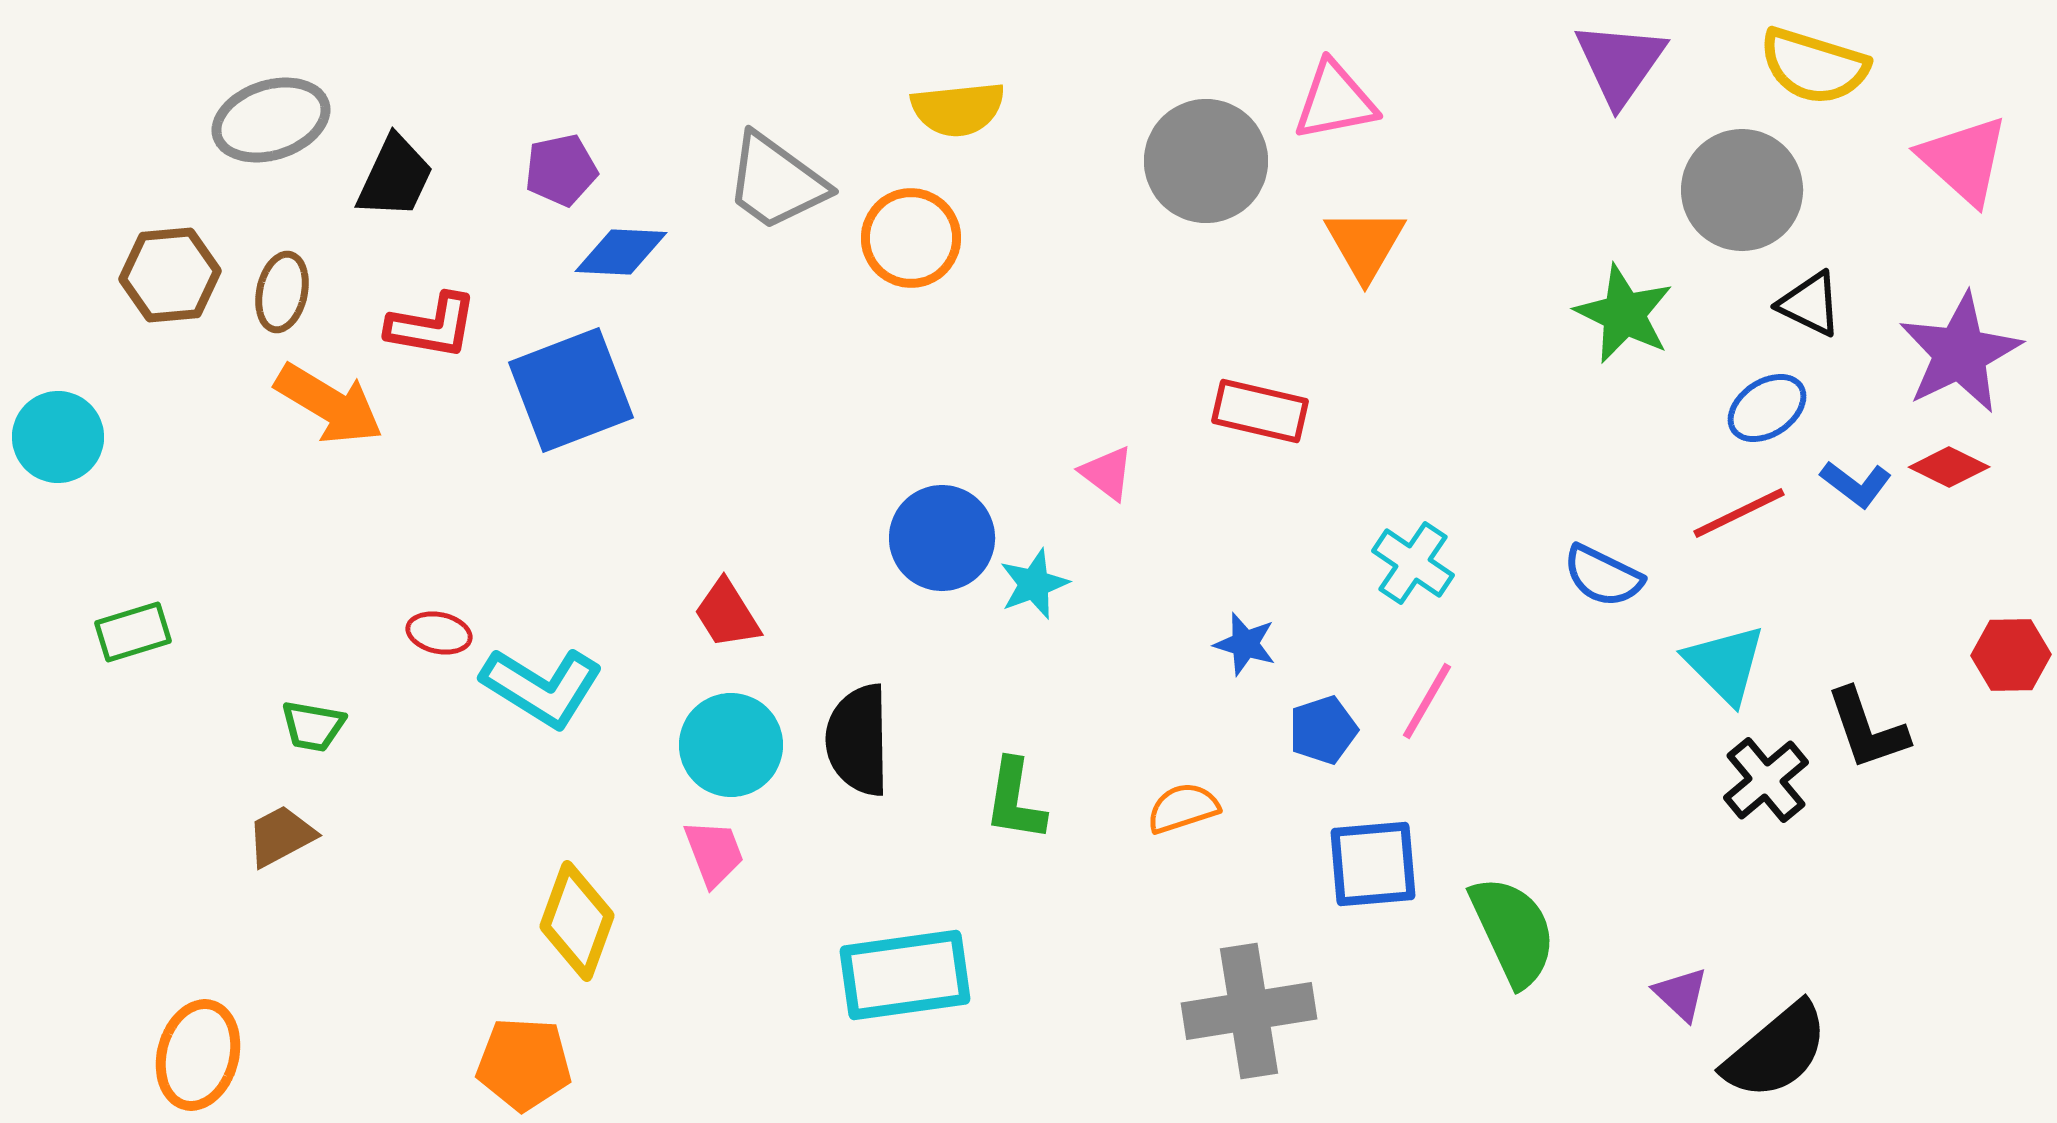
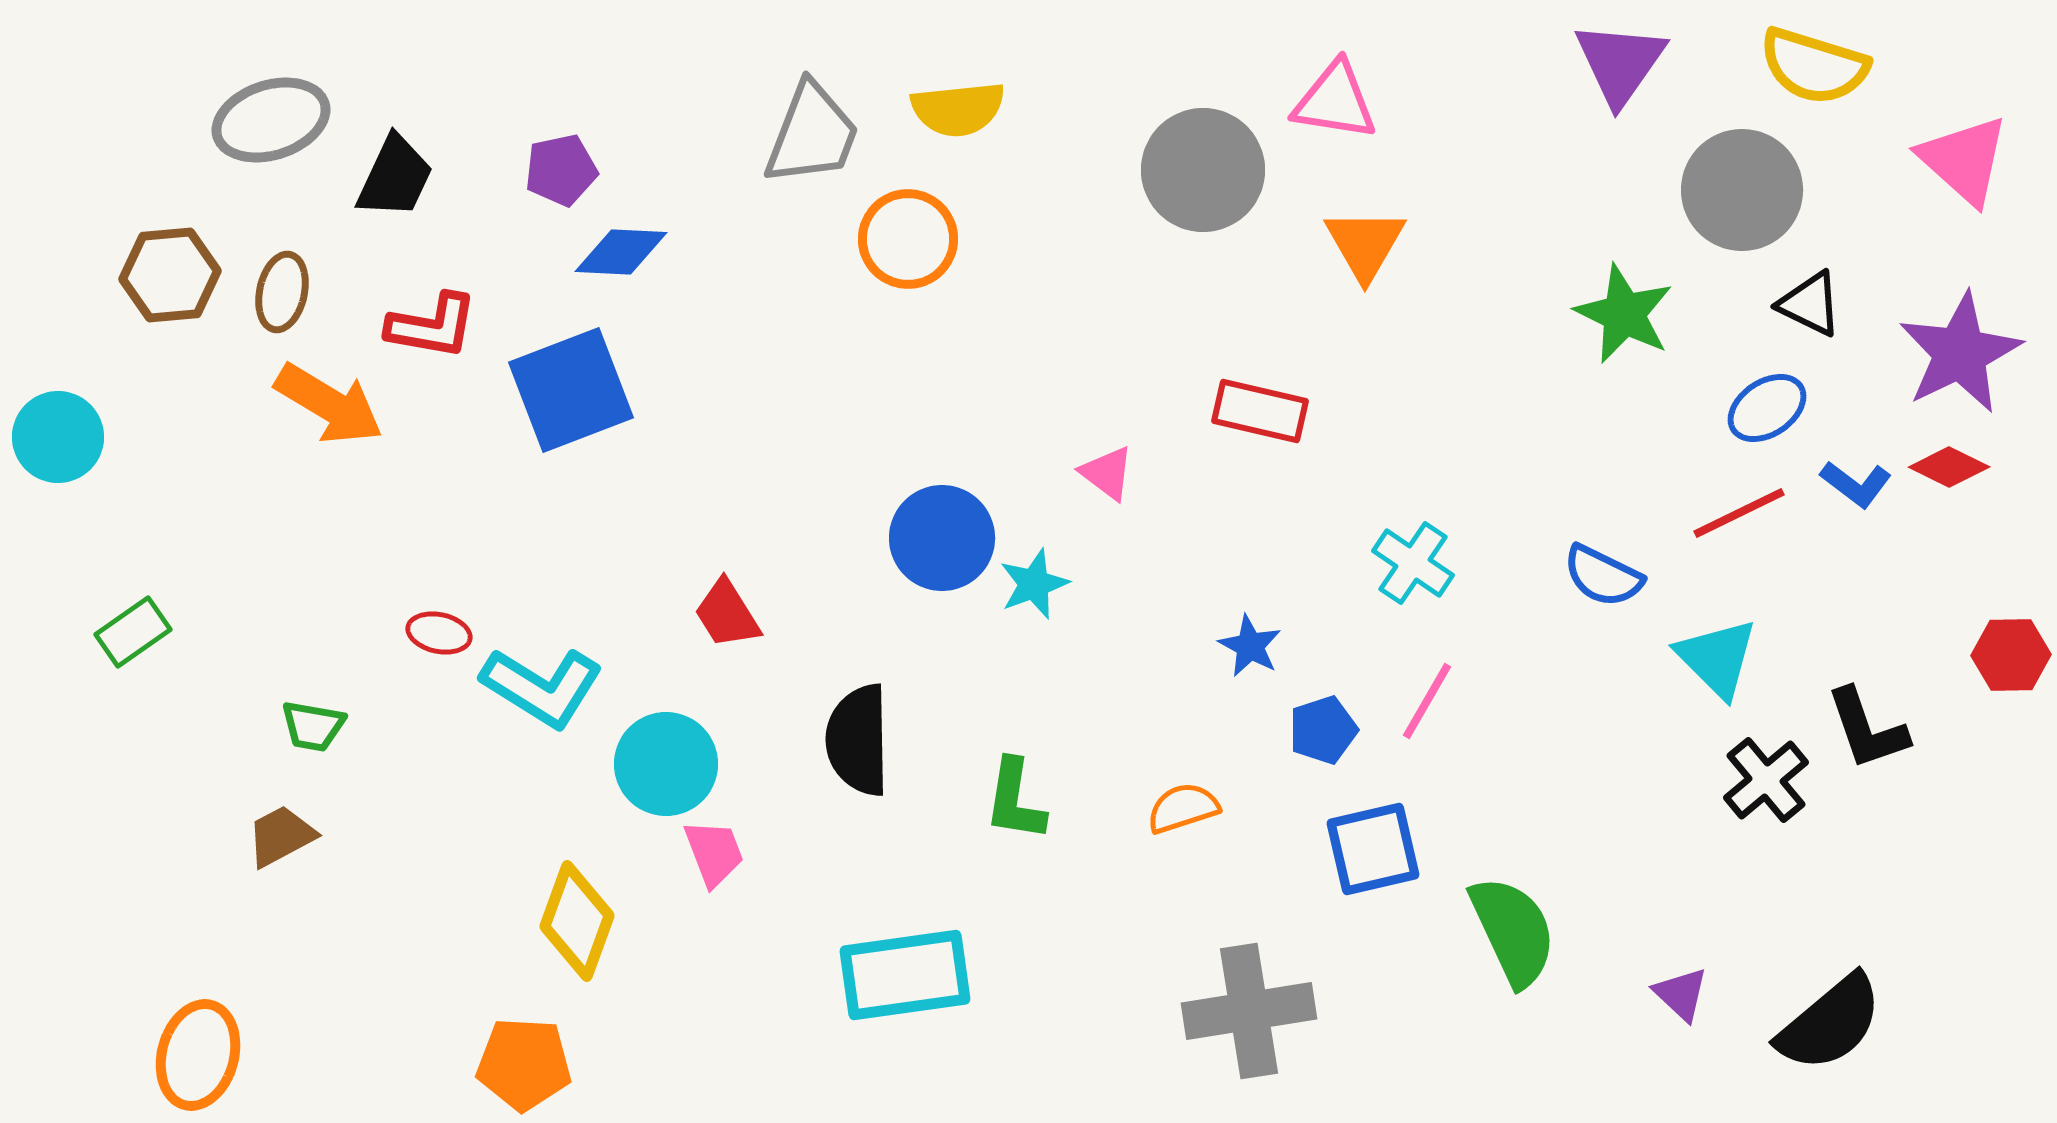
pink triangle at (1335, 101): rotated 20 degrees clockwise
gray circle at (1206, 161): moved 3 px left, 9 px down
gray trapezoid at (776, 182): moved 36 px right, 48 px up; rotated 105 degrees counterclockwise
orange circle at (911, 238): moved 3 px left, 1 px down
green rectangle at (133, 632): rotated 18 degrees counterclockwise
blue star at (1245, 644): moved 5 px right, 2 px down; rotated 12 degrees clockwise
cyan triangle at (1725, 664): moved 8 px left, 6 px up
cyan circle at (731, 745): moved 65 px left, 19 px down
blue square at (1373, 864): moved 15 px up; rotated 8 degrees counterclockwise
black semicircle at (1776, 1051): moved 54 px right, 28 px up
